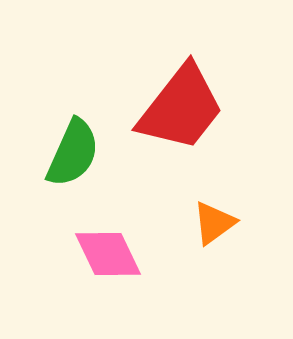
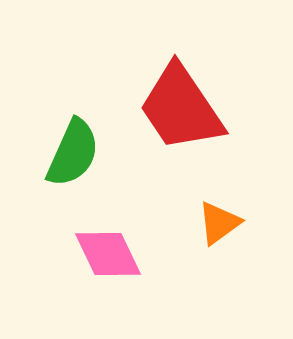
red trapezoid: rotated 108 degrees clockwise
orange triangle: moved 5 px right
